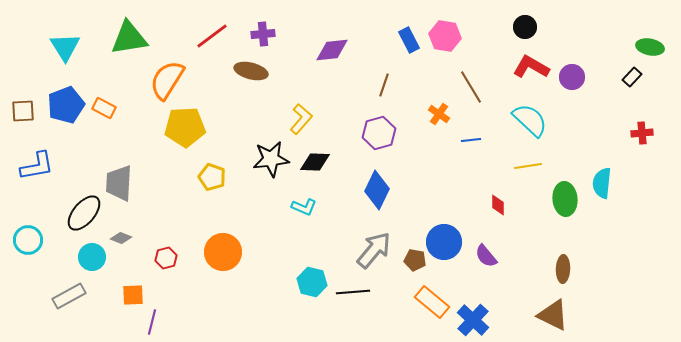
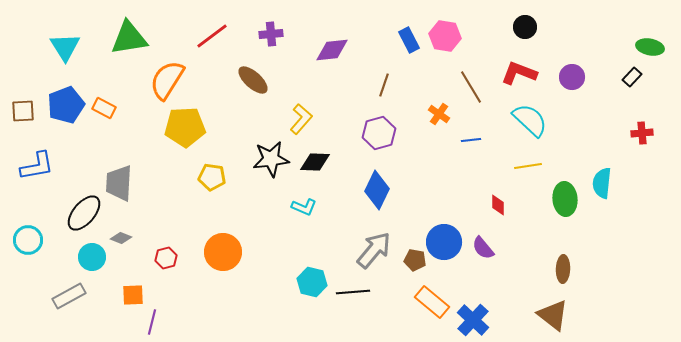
purple cross at (263, 34): moved 8 px right
red L-shape at (531, 67): moved 12 px left, 6 px down; rotated 9 degrees counterclockwise
brown ellipse at (251, 71): moved 2 px right, 9 px down; rotated 28 degrees clockwise
yellow pentagon at (212, 177): rotated 12 degrees counterclockwise
purple semicircle at (486, 256): moved 3 px left, 8 px up
brown triangle at (553, 315): rotated 12 degrees clockwise
